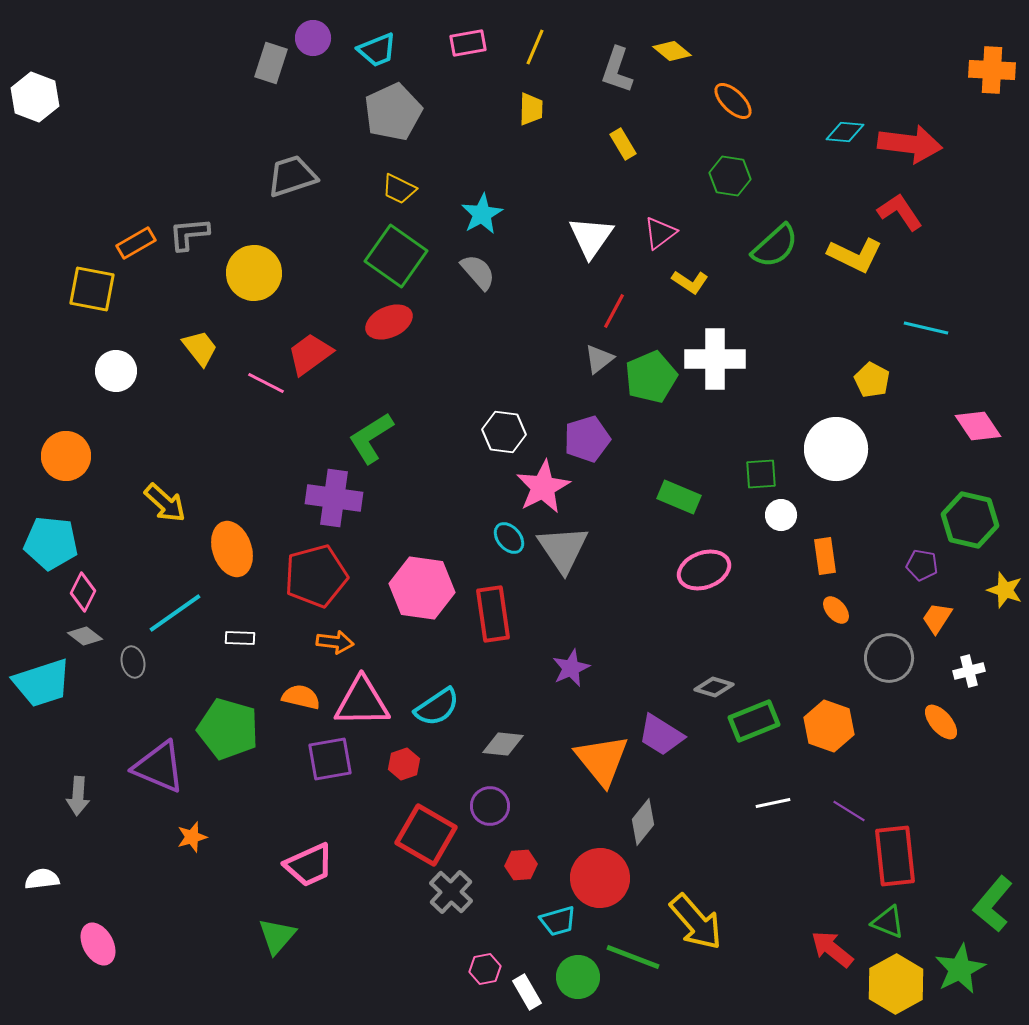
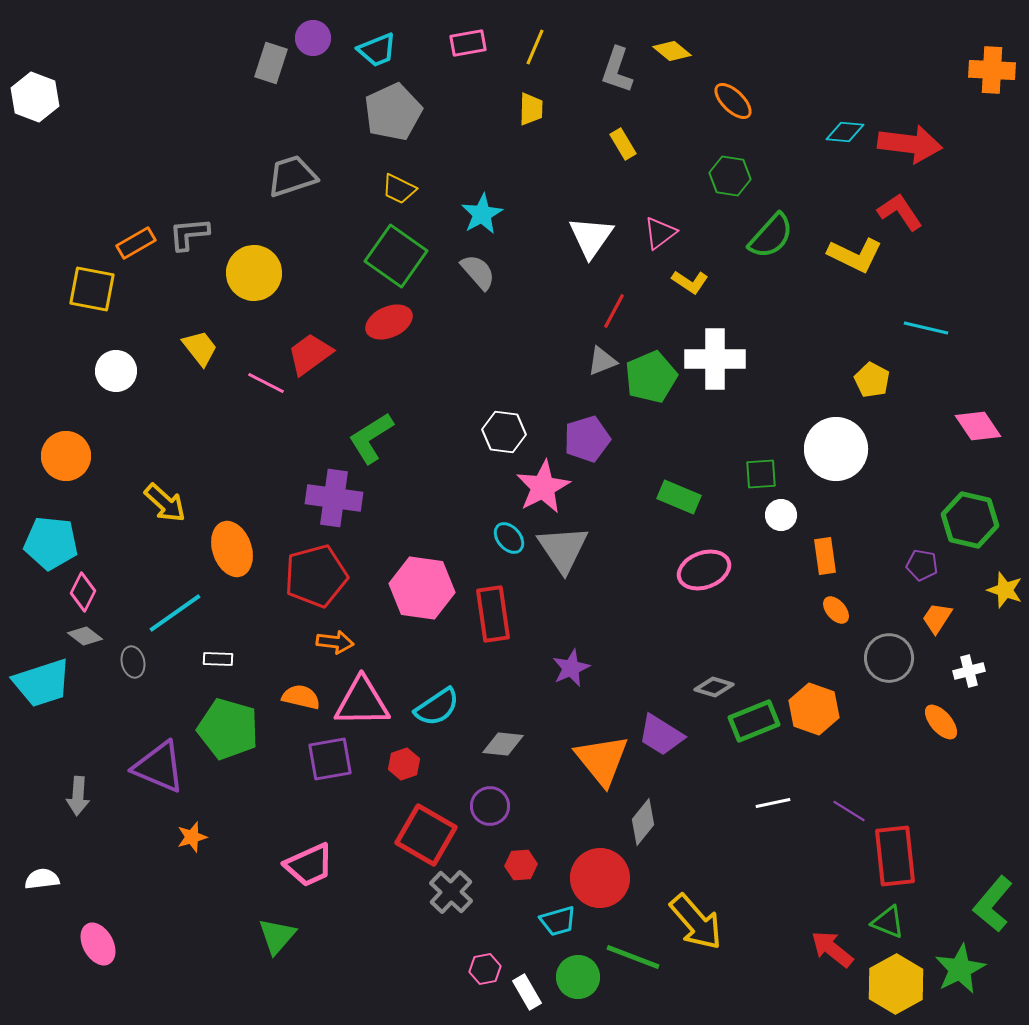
green semicircle at (775, 246): moved 4 px left, 10 px up; rotated 6 degrees counterclockwise
gray triangle at (599, 359): moved 3 px right, 2 px down; rotated 16 degrees clockwise
white rectangle at (240, 638): moved 22 px left, 21 px down
orange hexagon at (829, 726): moved 15 px left, 17 px up
